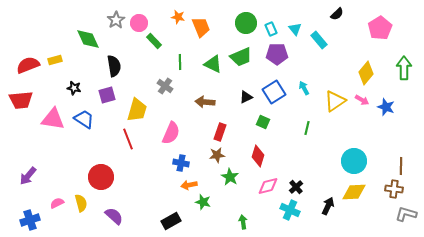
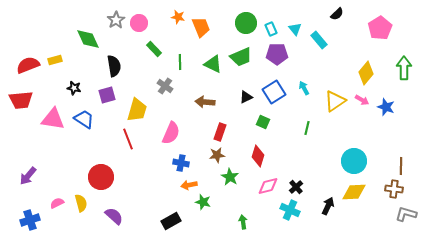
green rectangle at (154, 41): moved 8 px down
